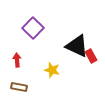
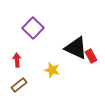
black triangle: moved 1 px left, 2 px down
brown rectangle: moved 2 px up; rotated 49 degrees counterclockwise
